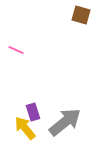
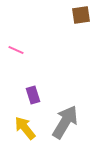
brown square: rotated 24 degrees counterclockwise
purple rectangle: moved 17 px up
gray arrow: rotated 20 degrees counterclockwise
